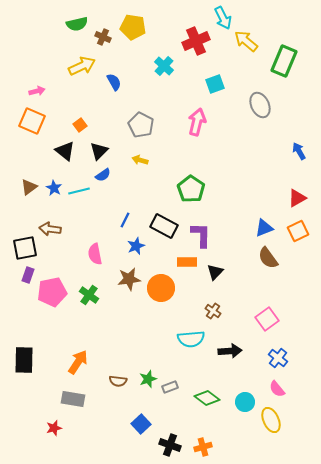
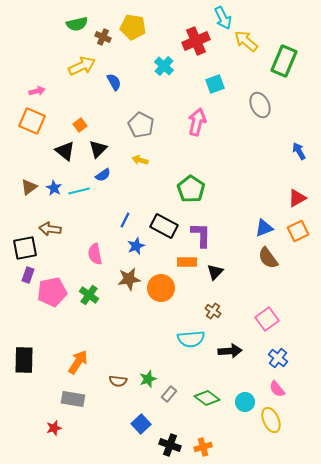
black triangle at (99, 151): moved 1 px left, 2 px up
gray rectangle at (170, 387): moved 1 px left, 7 px down; rotated 28 degrees counterclockwise
